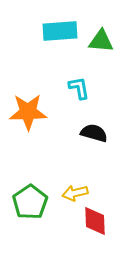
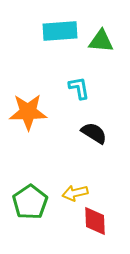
black semicircle: rotated 16 degrees clockwise
